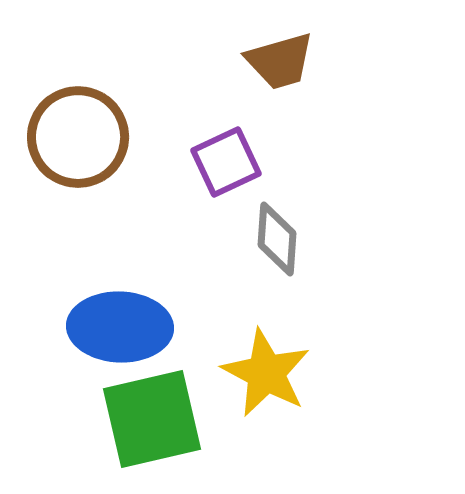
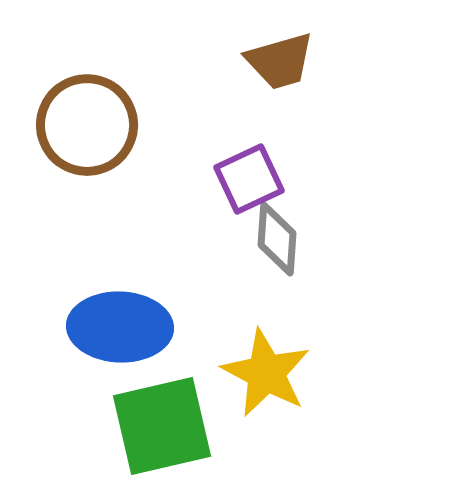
brown circle: moved 9 px right, 12 px up
purple square: moved 23 px right, 17 px down
green square: moved 10 px right, 7 px down
